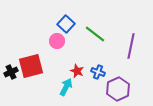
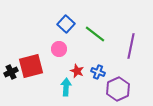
pink circle: moved 2 px right, 8 px down
cyan arrow: rotated 24 degrees counterclockwise
